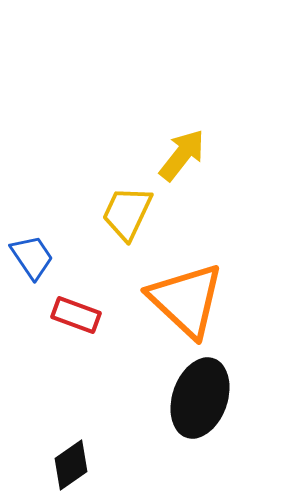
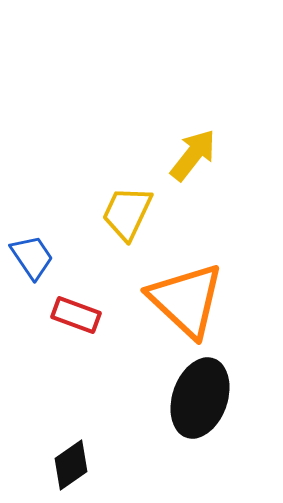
yellow arrow: moved 11 px right
